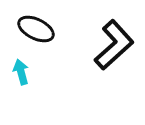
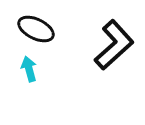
cyan arrow: moved 8 px right, 3 px up
